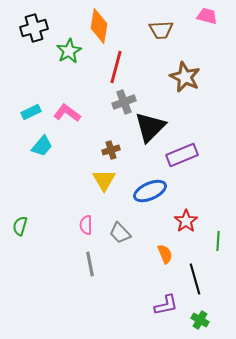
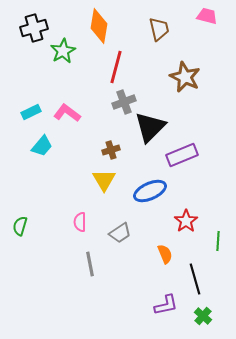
brown trapezoid: moved 2 px left, 1 px up; rotated 100 degrees counterclockwise
green star: moved 6 px left
pink semicircle: moved 6 px left, 3 px up
gray trapezoid: rotated 80 degrees counterclockwise
green cross: moved 3 px right, 4 px up; rotated 12 degrees clockwise
